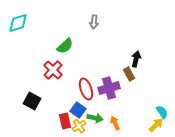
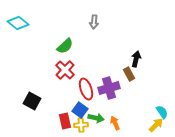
cyan diamond: rotated 55 degrees clockwise
red cross: moved 12 px right
blue square: moved 2 px right
green arrow: moved 1 px right
yellow cross: moved 2 px right, 1 px up; rotated 32 degrees clockwise
